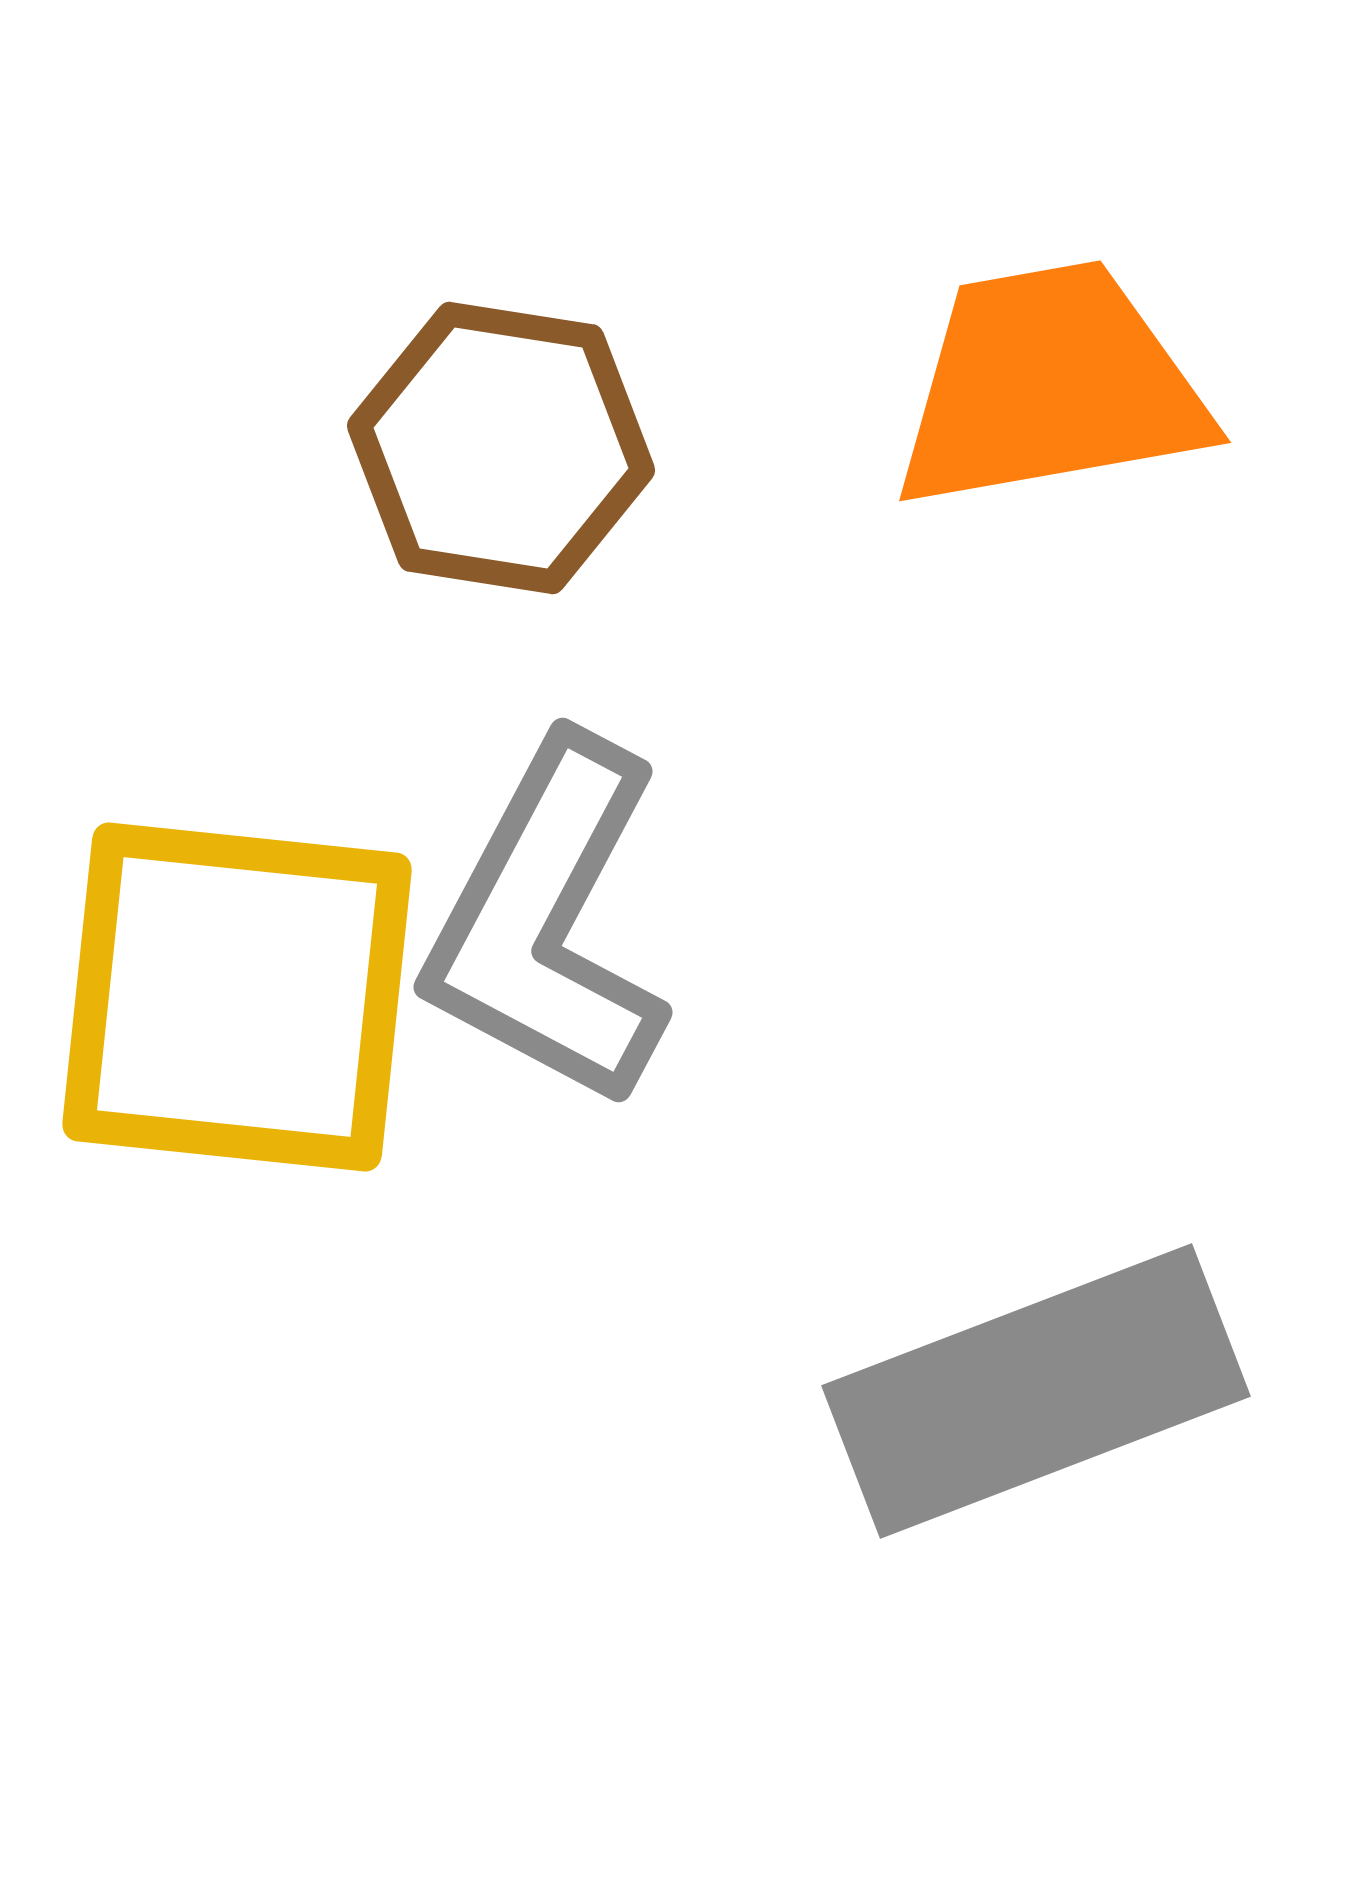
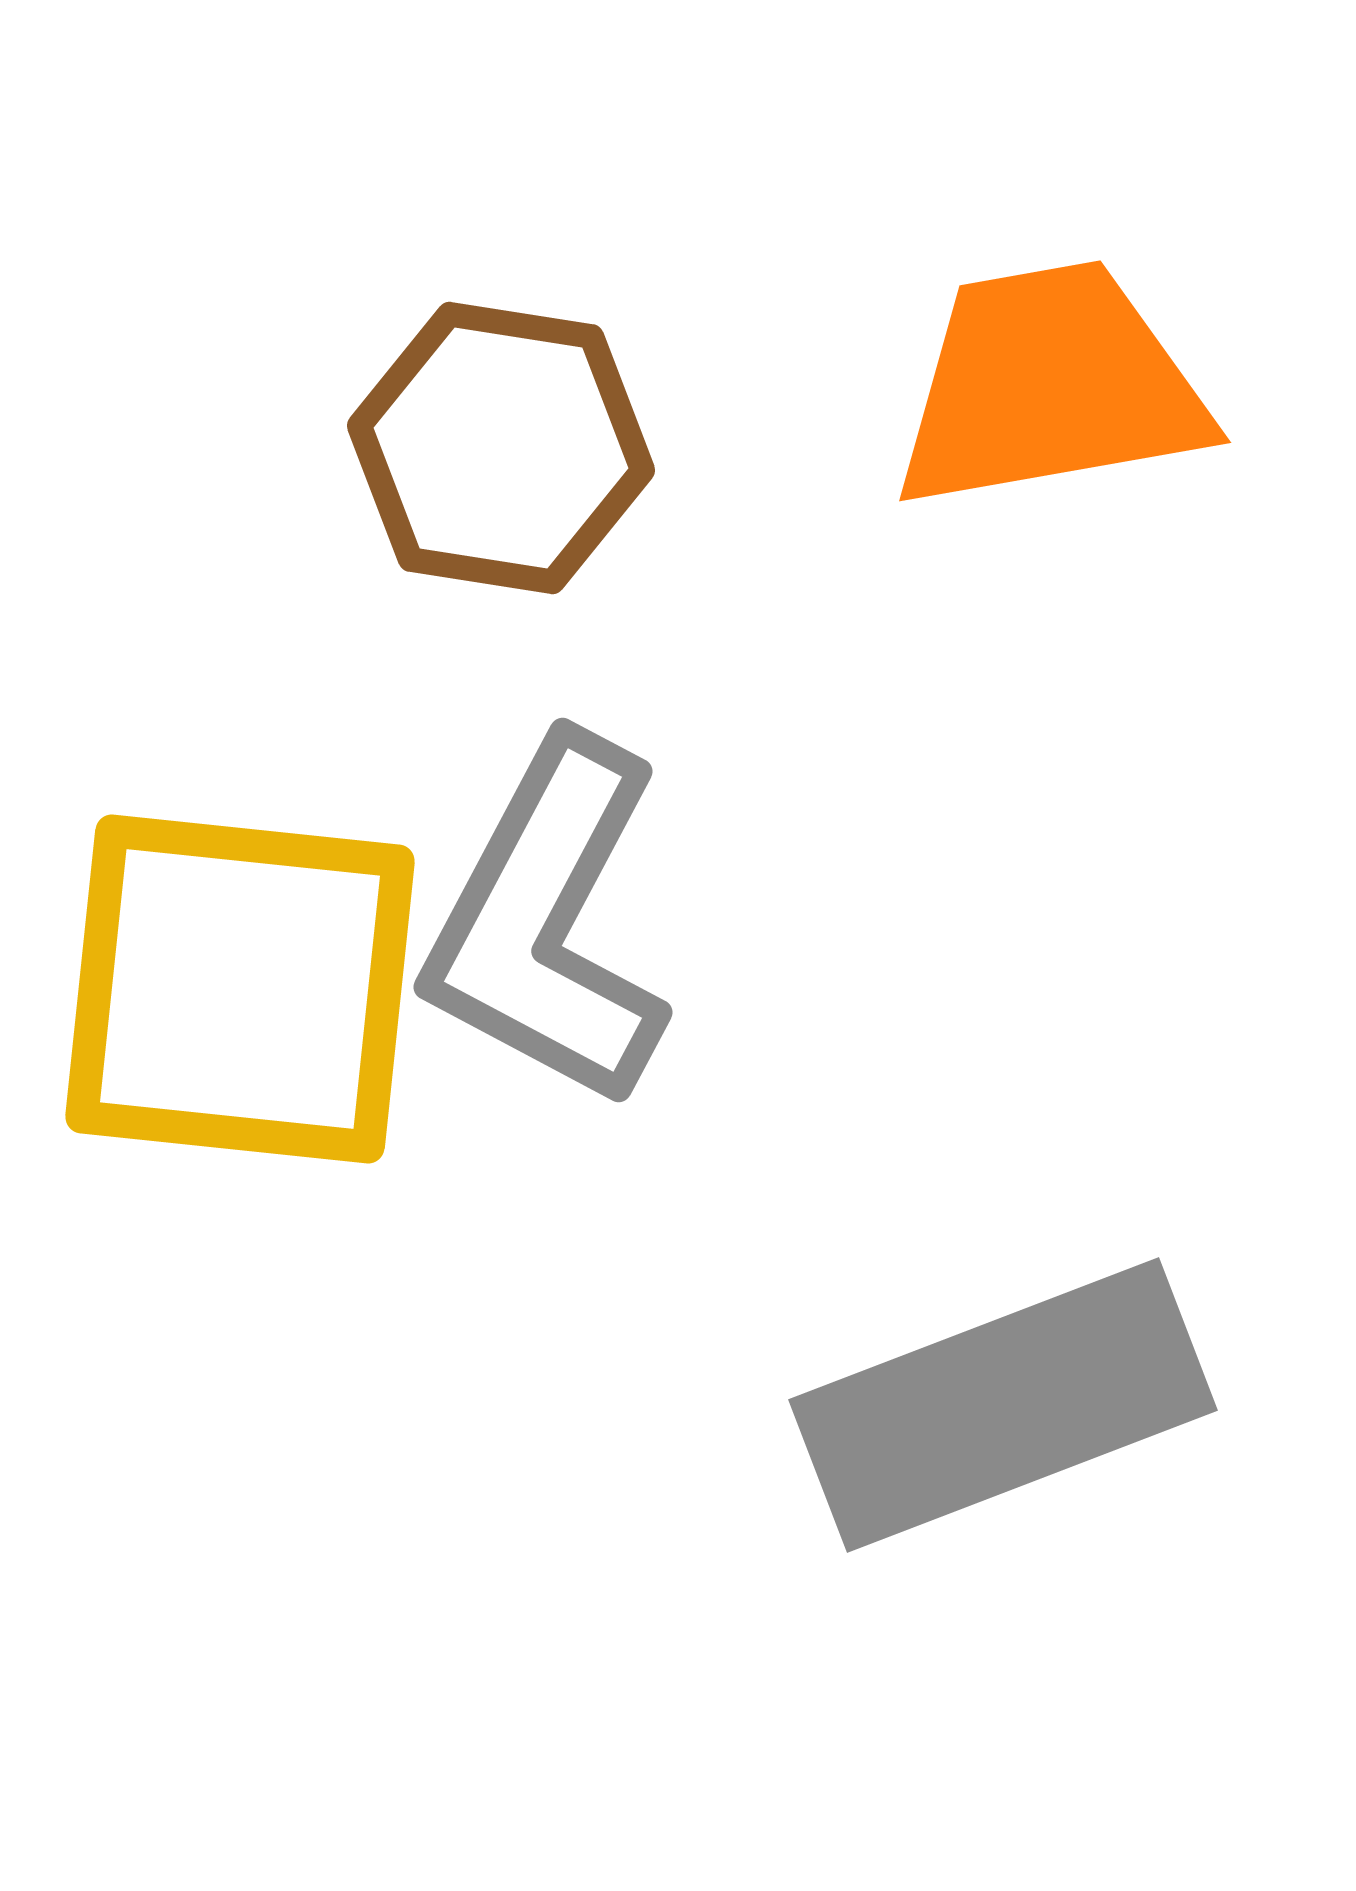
yellow square: moved 3 px right, 8 px up
gray rectangle: moved 33 px left, 14 px down
